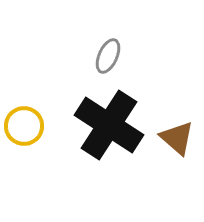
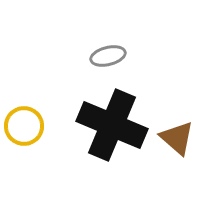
gray ellipse: rotated 52 degrees clockwise
black cross: moved 3 px right; rotated 10 degrees counterclockwise
